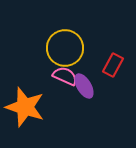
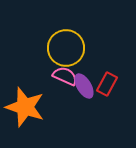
yellow circle: moved 1 px right
red rectangle: moved 6 px left, 19 px down
